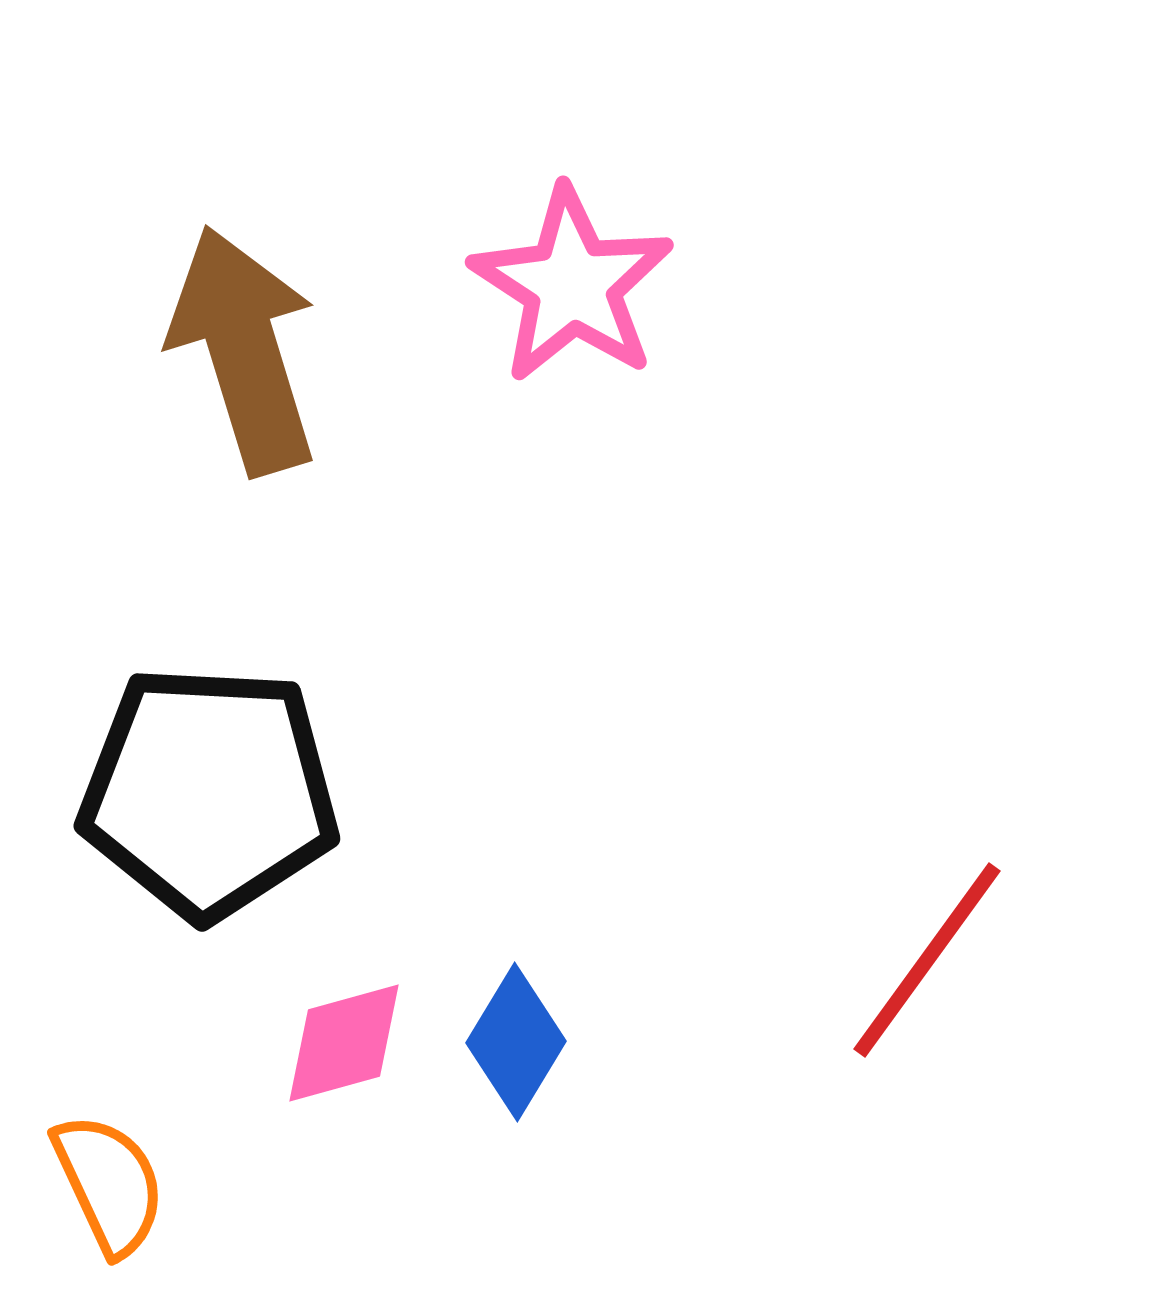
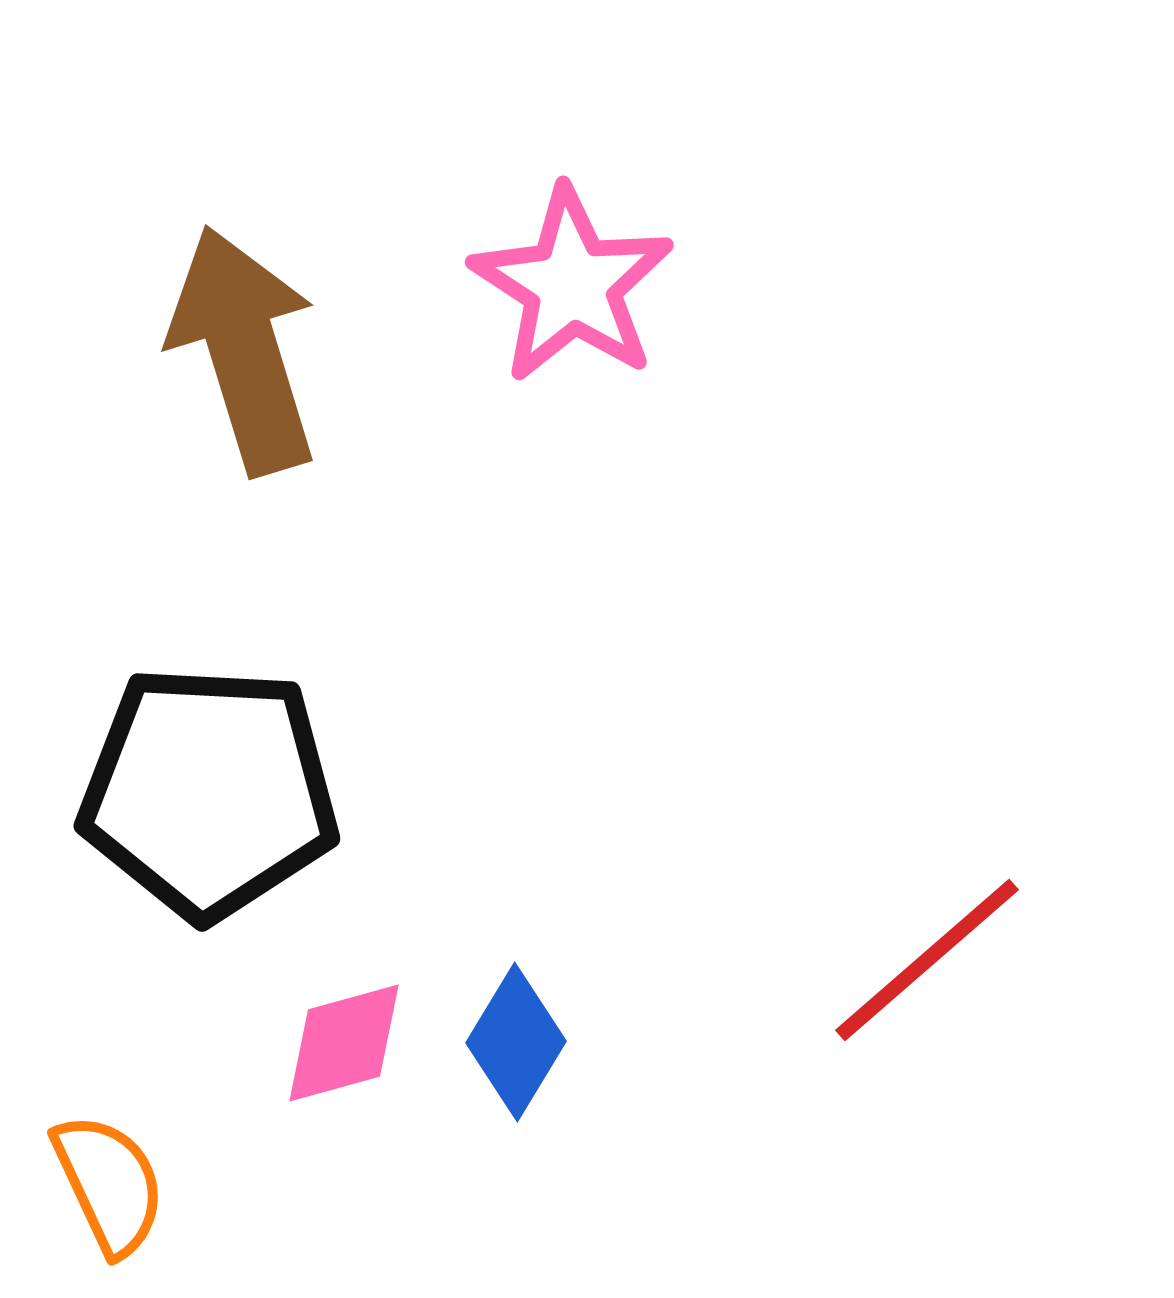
red line: rotated 13 degrees clockwise
